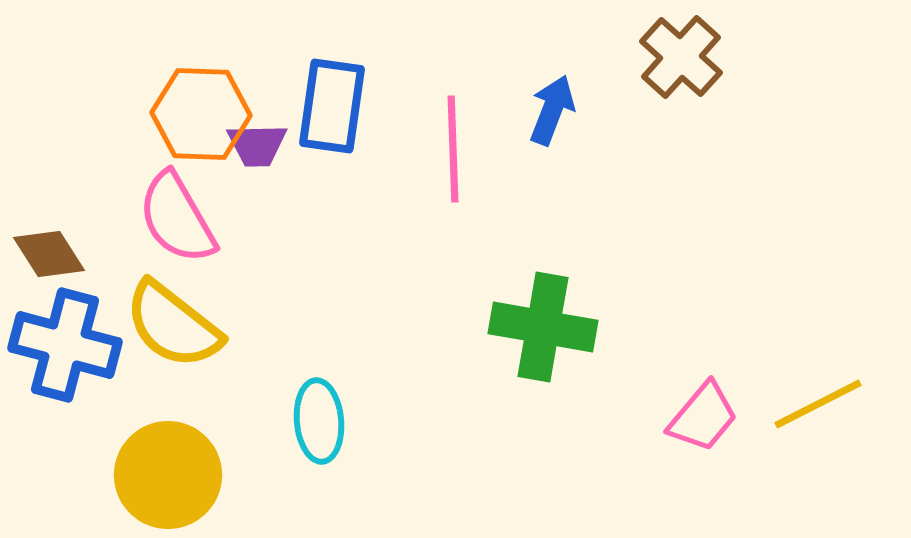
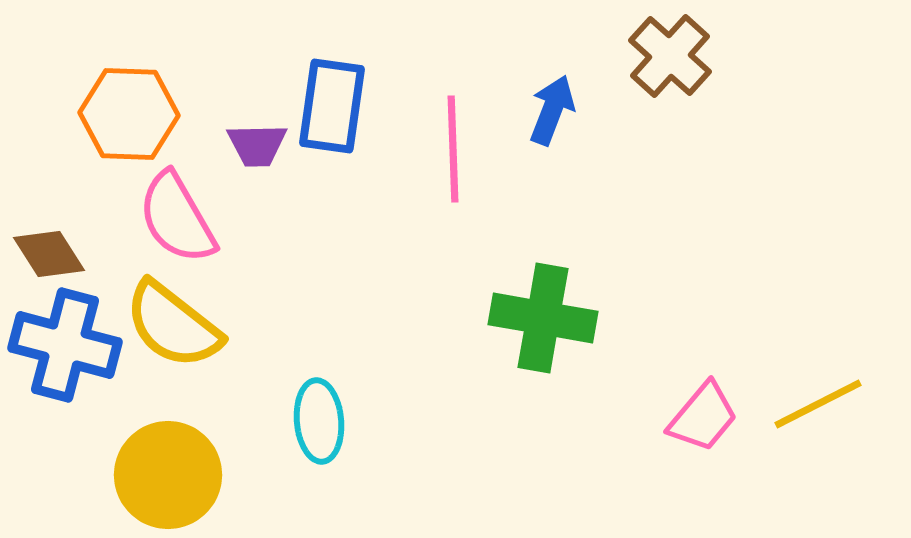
brown cross: moved 11 px left, 1 px up
orange hexagon: moved 72 px left
green cross: moved 9 px up
